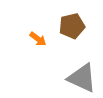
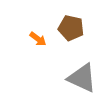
brown pentagon: moved 1 px left, 2 px down; rotated 25 degrees clockwise
